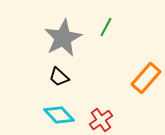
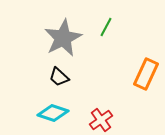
orange rectangle: moved 4 px up; rotated 16 degrees counterclockwise
cyan diamond: moved 6 px left, 2 px up; rotated 28 degrees counterclockwise
